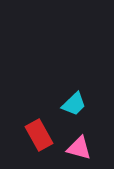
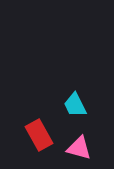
cyan trapezoid: moved 1 px right, 1 px down; rotated 108 degrees clockwise
